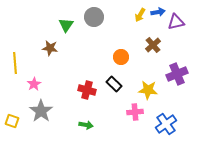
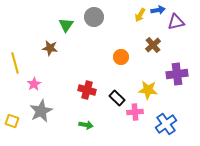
blue arrow: moved 2 px up
yellow line: rotated 10 degrees counterclockwise
purple cross: rotated 15 degrees clockwise
black rectangle: moved 3 px right, 14 px down
gray star: rotated 10 degrees clockwise
